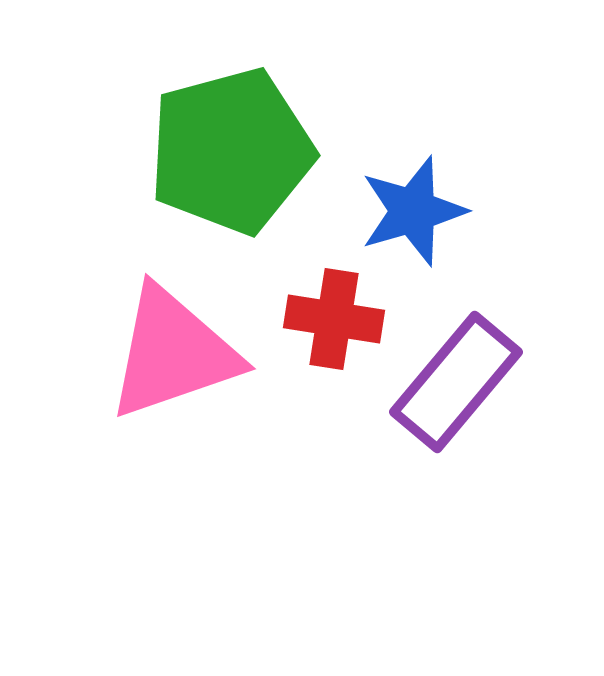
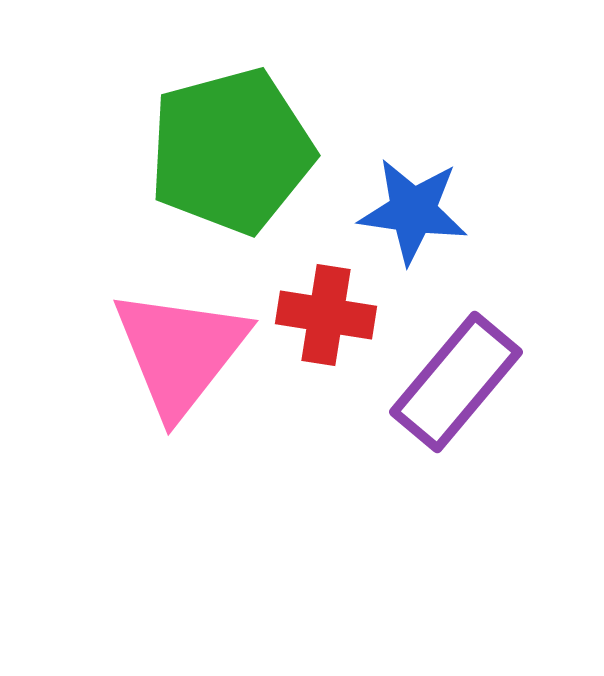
blue star: rotated 24 degrees clockwise
red cross: moved 8 px left, 4 px up
pink triangle: moved 7 px right, 1 px up; rotated 33 degrees counterclockwise
